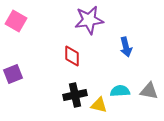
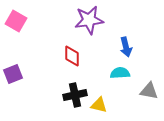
cyan semicircle: moved 18 px up
